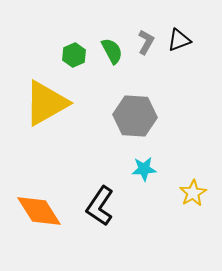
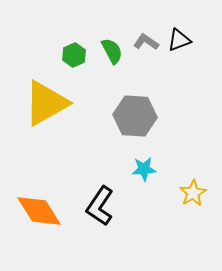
gray L-shape: rotated 85 degrees counterclockwise
